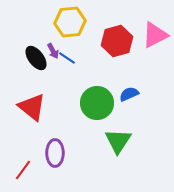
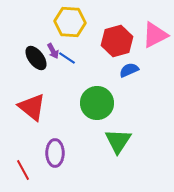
yellow hexagon: rotated 8 degrees clockwise
blue semicircle: moved 24 px up
red line: rotated 65 degrees counterclockwise
